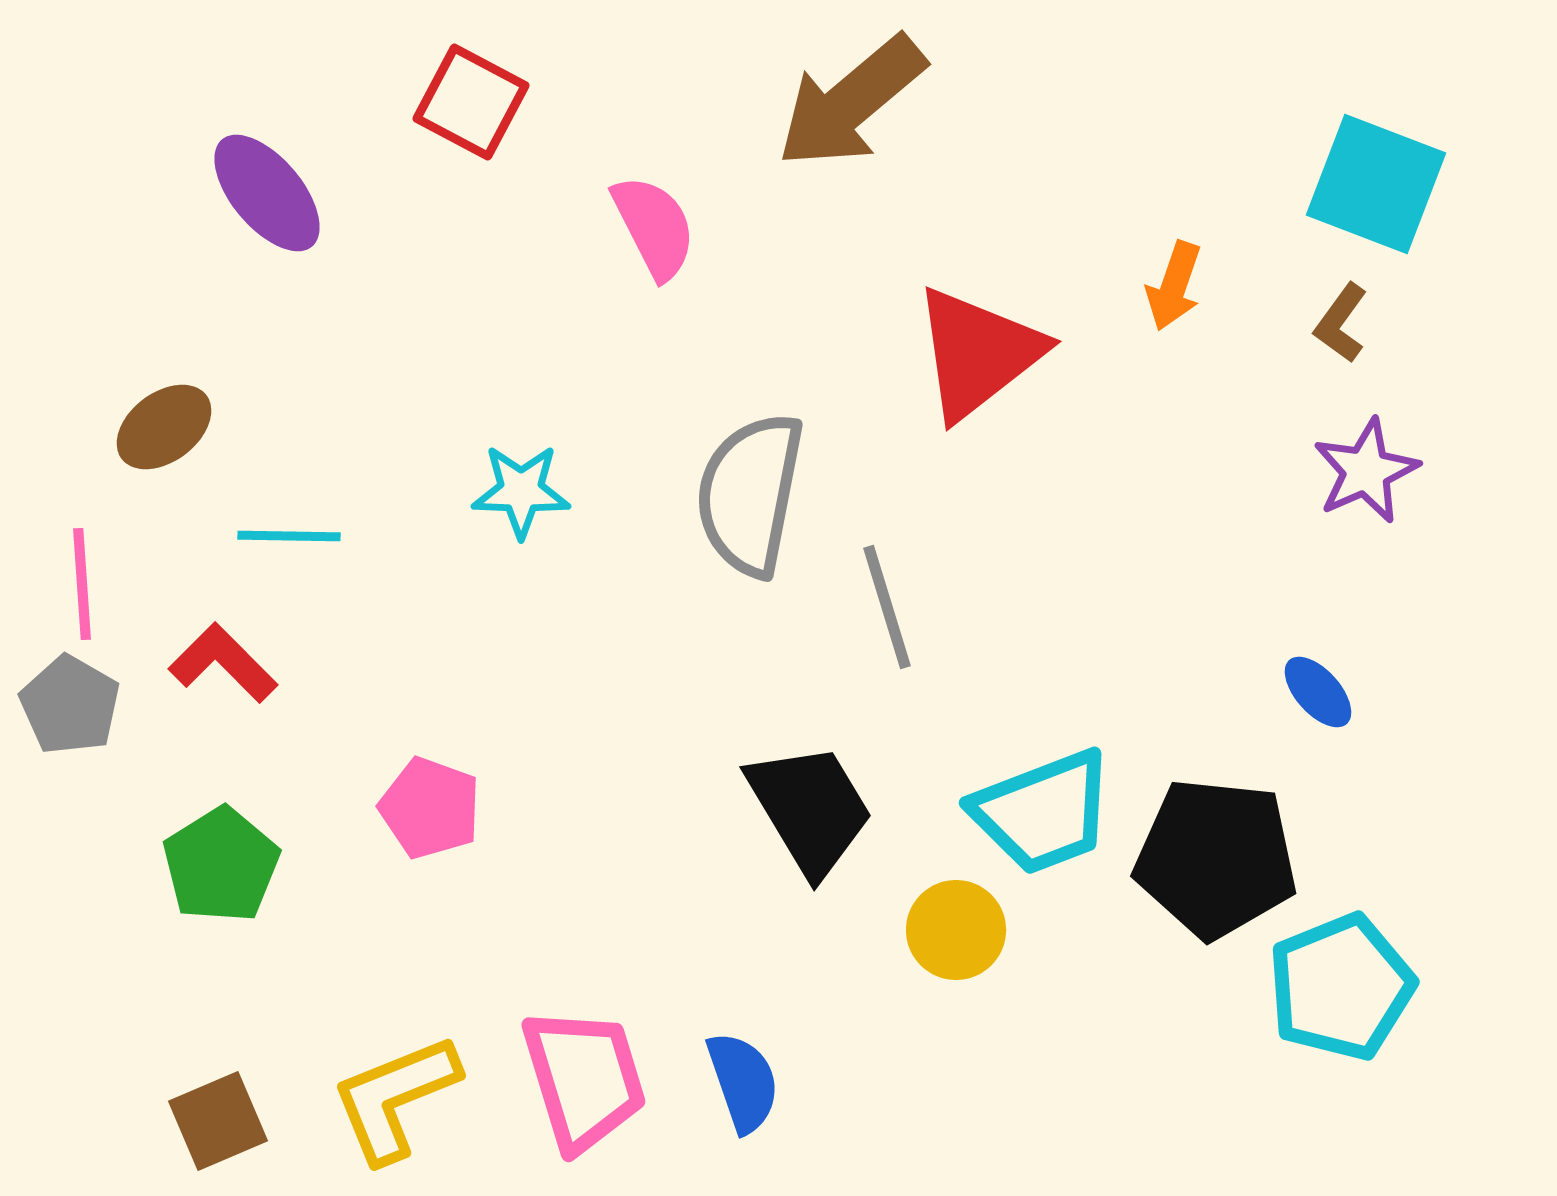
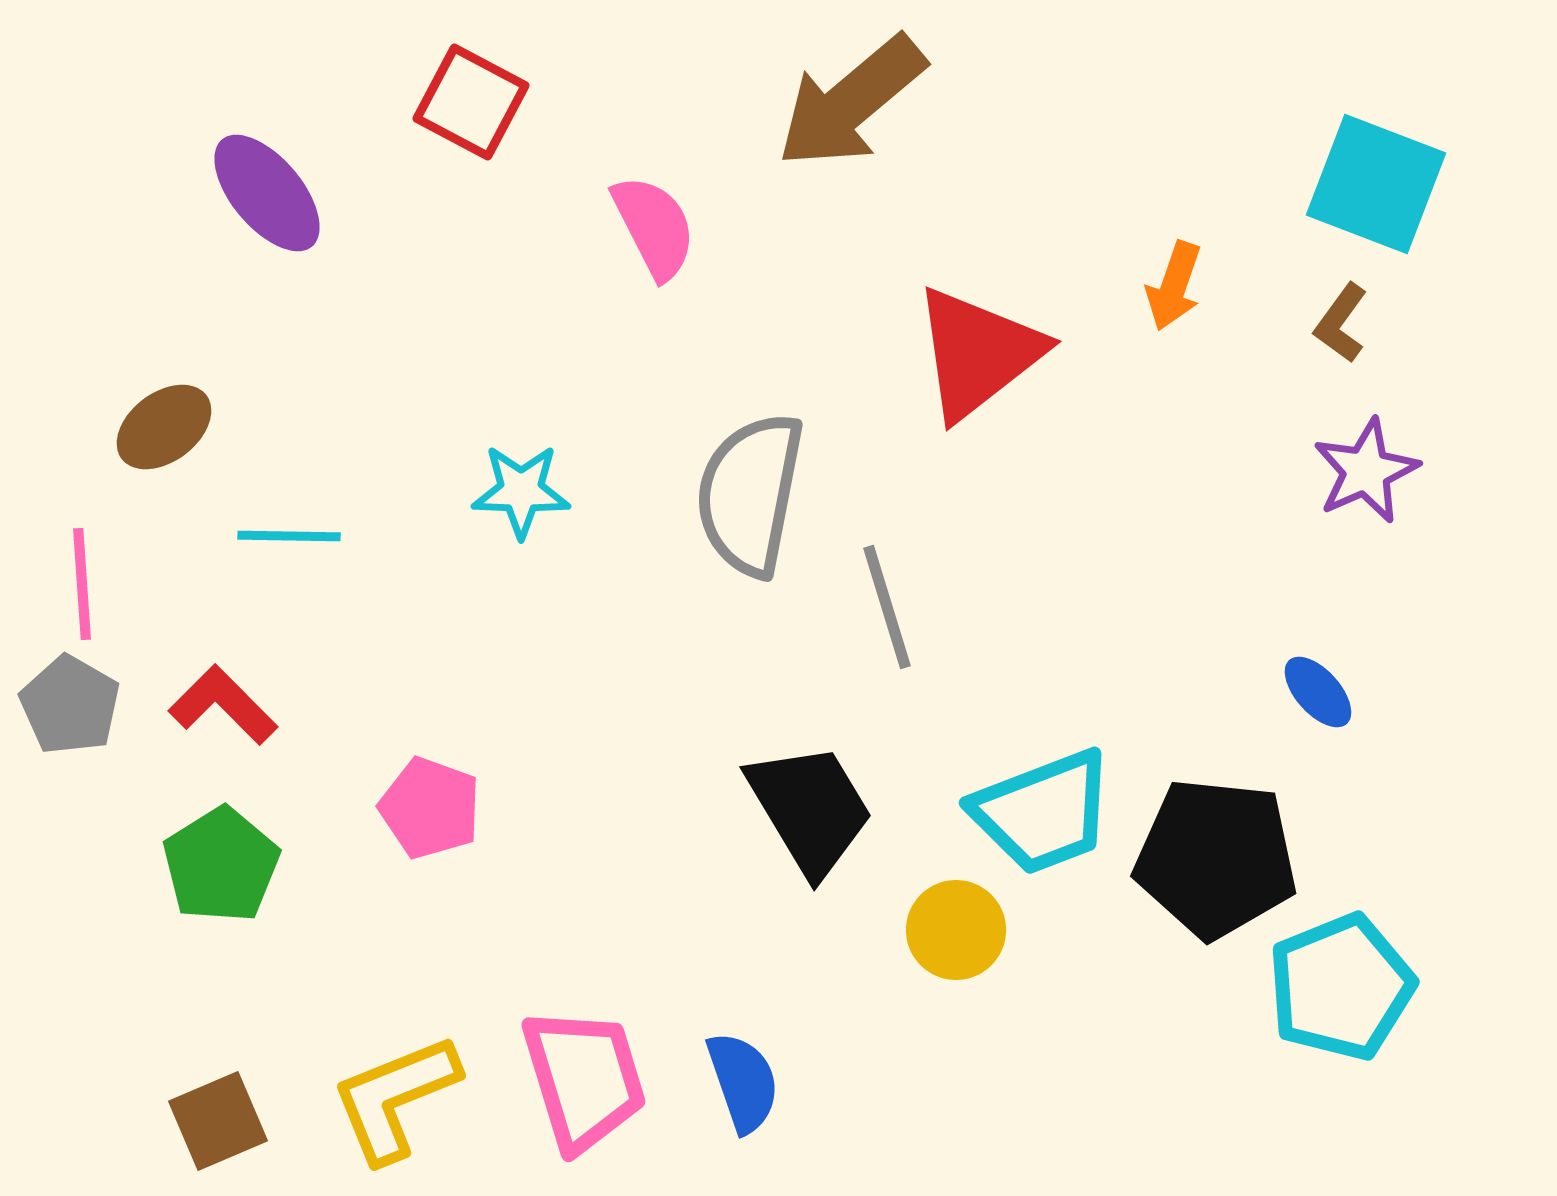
red L-shape: moved 42 px down
